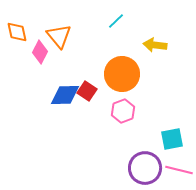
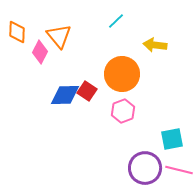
orange diamond: rotated 15 degrees clockwise
